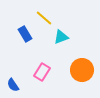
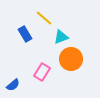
orange circle: moved 11 px left, 11 px up
blue semicircle: rotated 96 degrees counterclockwise
